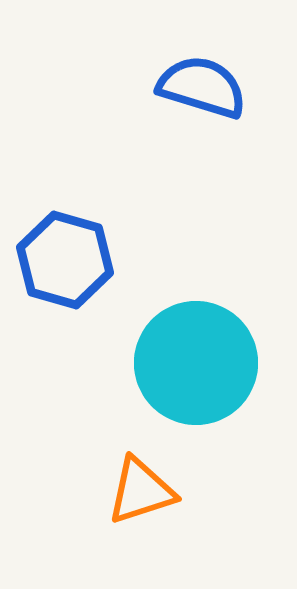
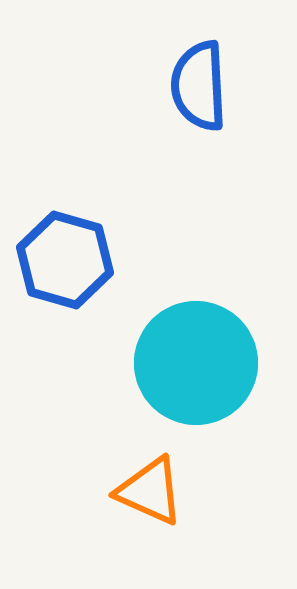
blue semicircle: moved 3 px left, 1 px up; rotated 110 degrees counterclockwise
orange triangle: moved 9 px right; rotated 42 degrees clockwise
